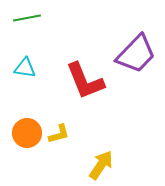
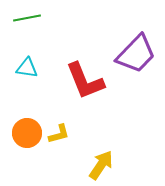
cyan triangle: moved 2 px right
